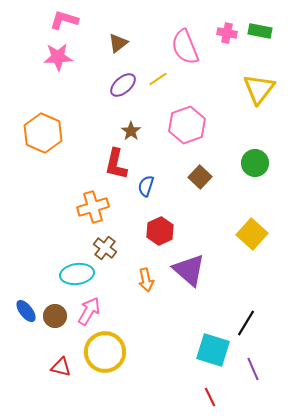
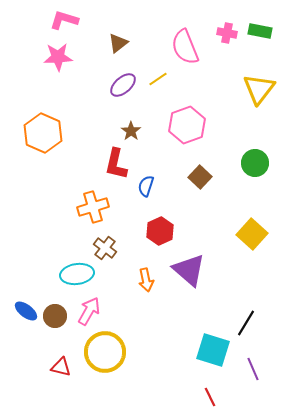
blue ellipse: rotated 15 degrees counterclockwise
